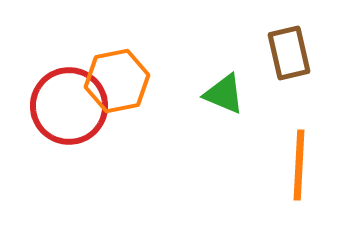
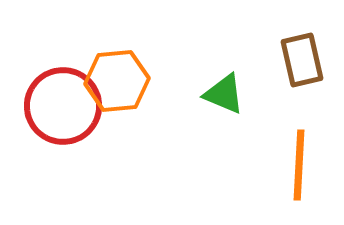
brown rectangle: moved 13 px right, 7 px down
orange hexagon: rotated 6 degrees clockwise
red circle: moved 6 px left
